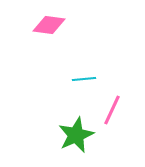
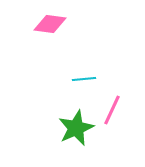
pink diamond: moved 1 px right, 1 px up
green star: moved 7 px up
